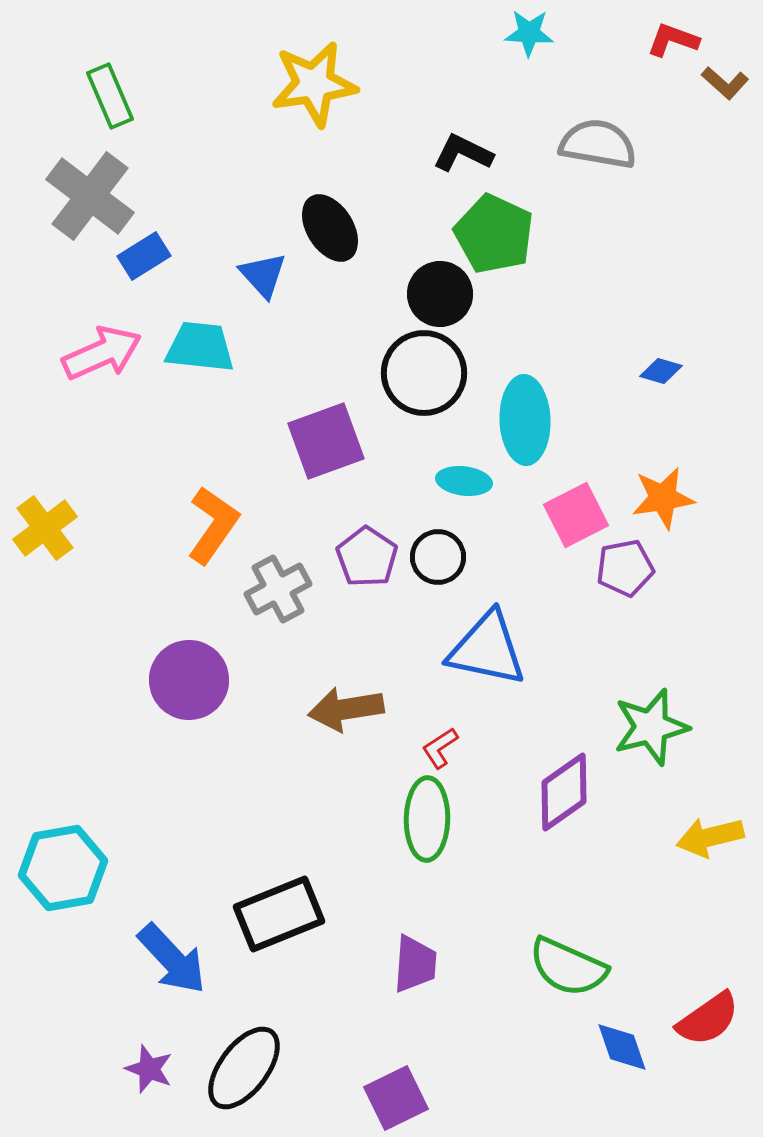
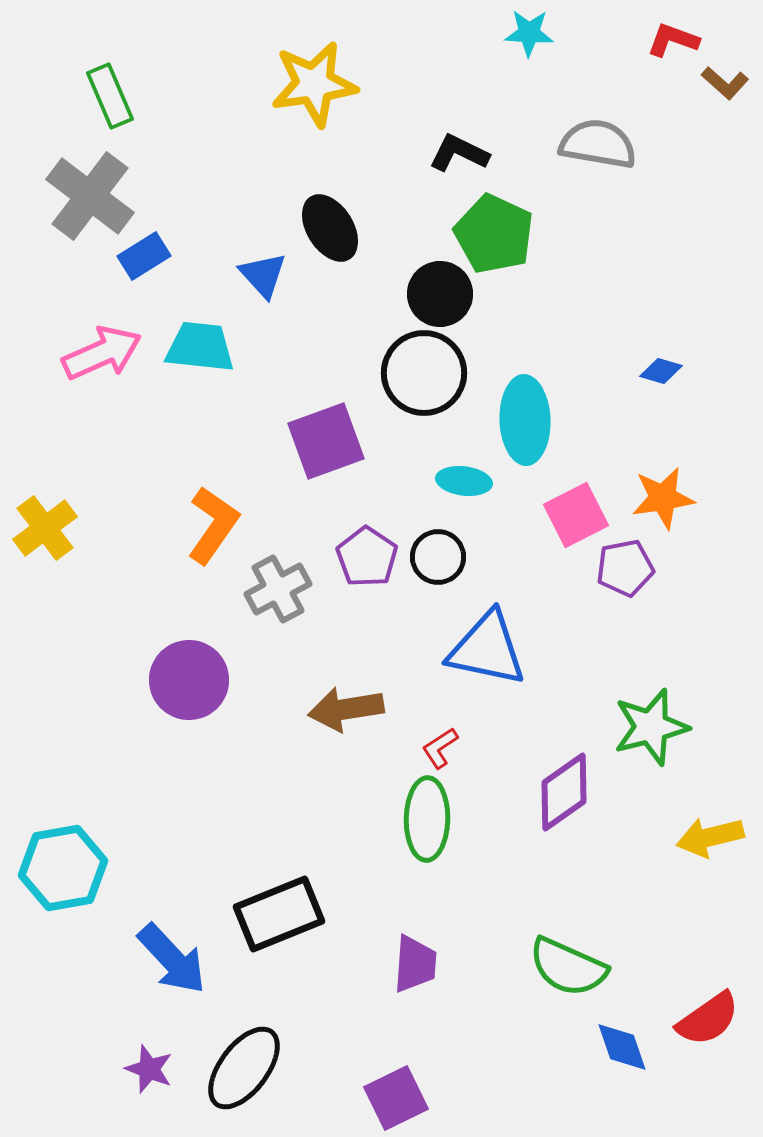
black L-shape at (463, 153): moved 4 px left
